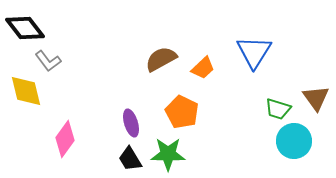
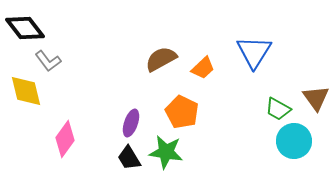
green trapezoid: rotated 12 degrees clockwise
purple ellipse: rotated 36 degrees clockwise
green star: moved 2 px left, 2 px up; rotated 8 degrees clockwise
black trapezoid: moved 1 px left, 1 px up
